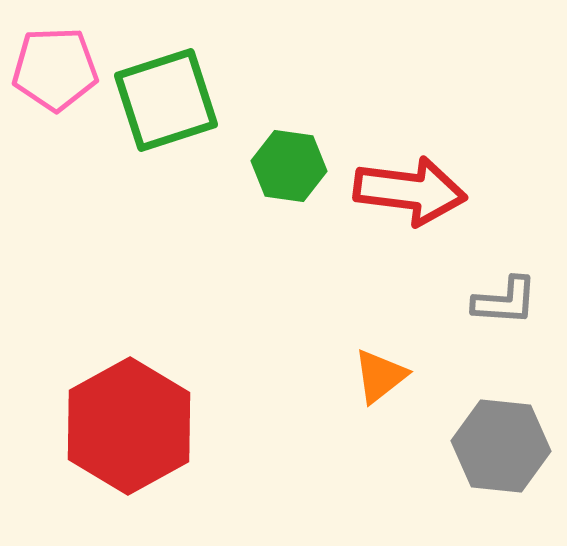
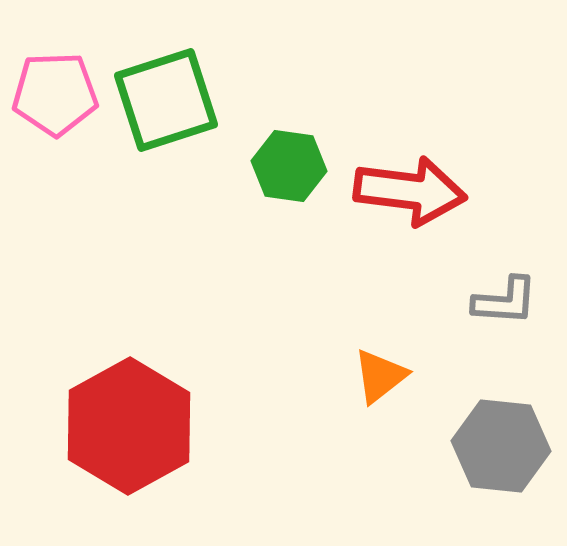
pink pentagon: moved 25 px down
